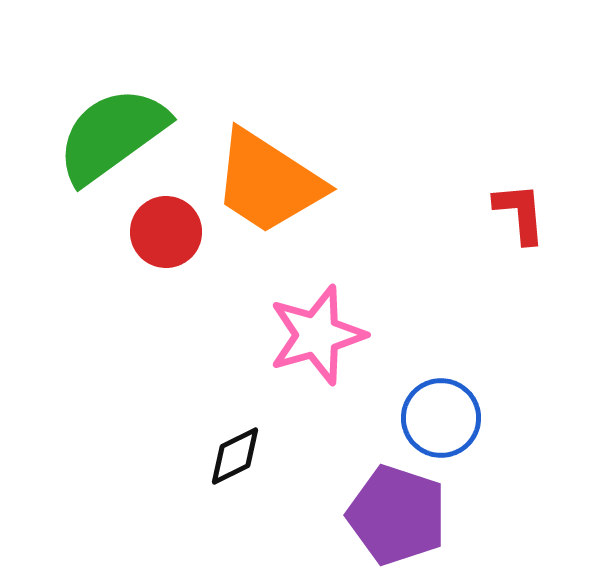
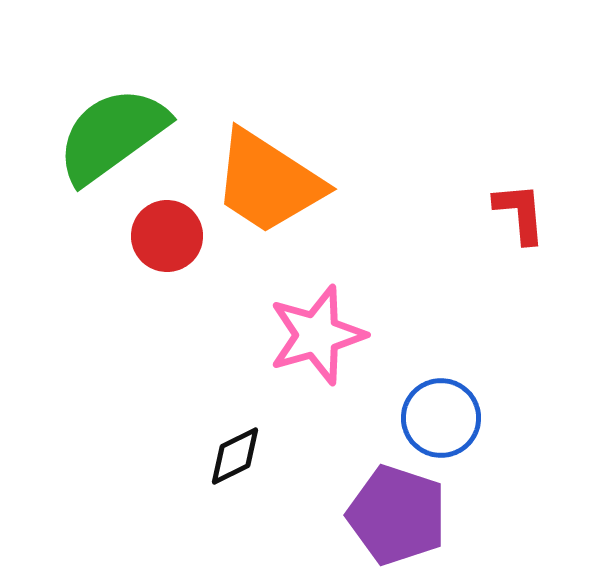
red circle: moved 1 px right, 4 px down
